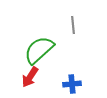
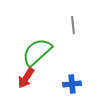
green semicircle: moved 2 px left, 2 px down
red arrow: moved 4 px left, 1 px down
